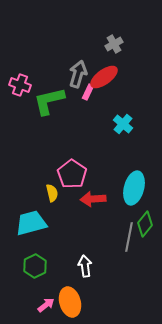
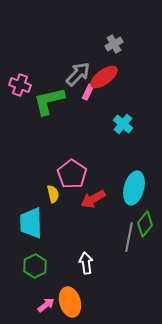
gray arrow: rotated 28 degrees clockwise
yellow semicircle: moved 1 px right, 1 px down
red arrow: rotated 25 degrees counterclockwise
cyan trapezoid: rotated 76 degrees counterclockwise
white arrow: moved 1 px right, 3 px up
